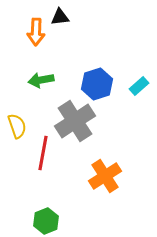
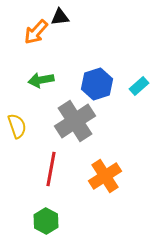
orange arrow: rotated 40 degrees clockwise
red line: moved 8 px right, 16 px down
green hexagon: rotated 10 degrees counterclockwise
